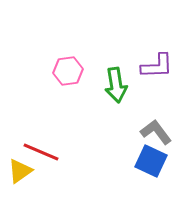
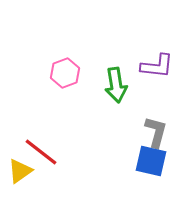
purple L-shape: rotated 8 degrees clockwise
pink hexagon: moved 3 px left, 2 px down; rotated 12 degrees counterclockwise
gray L-shape: rotated 52 degrees clockwise
red line: rotated 15 degrees clockwise
blue square: rotated 12 degrees counterclockwise
